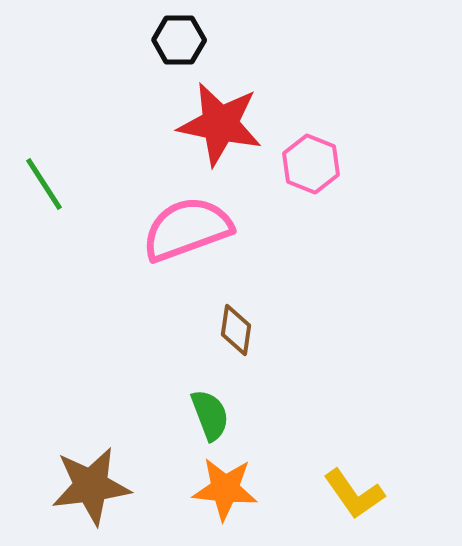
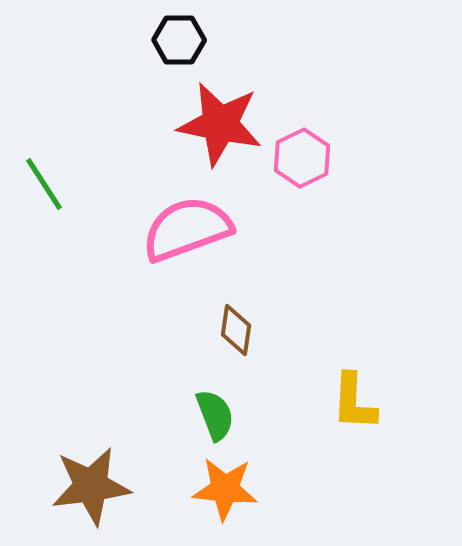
pink hexagon: moved 9 px left, 6 px up; rotated 12 degrees clockwise
green semicircle: moved 5 px right
yellow L-shape: moved 92 px up; rotated 38 degrees clockwise
